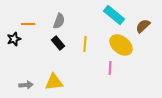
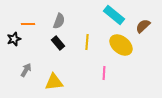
yellow line: moved 2 px right, 2 px up
pink line: moved 6 px left, 5 px down
gray arrow: moved 15 px up; rotated 56 degrees counterclockwise
